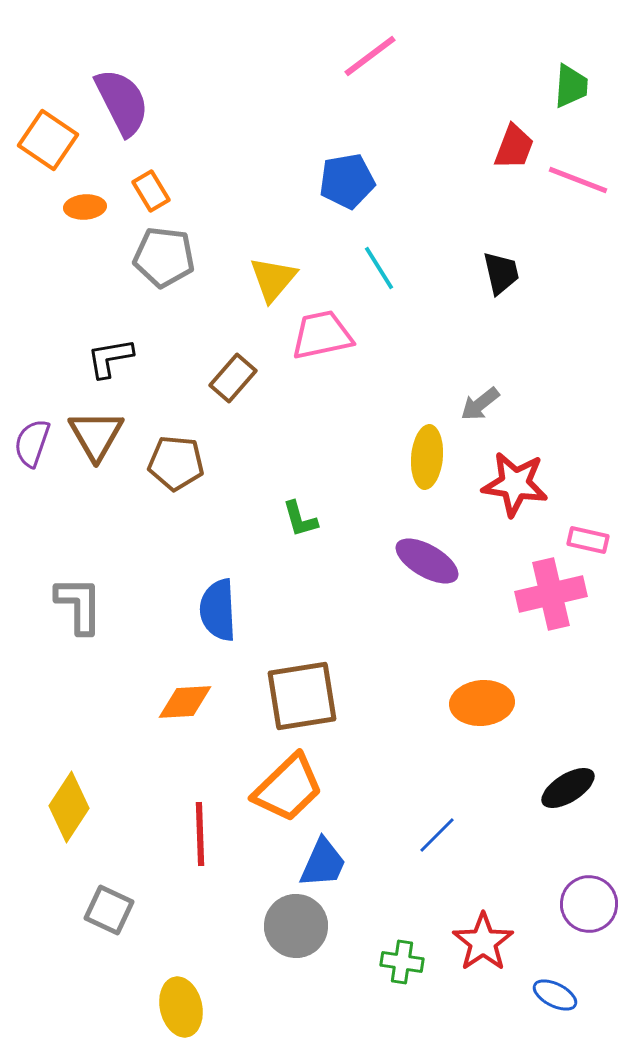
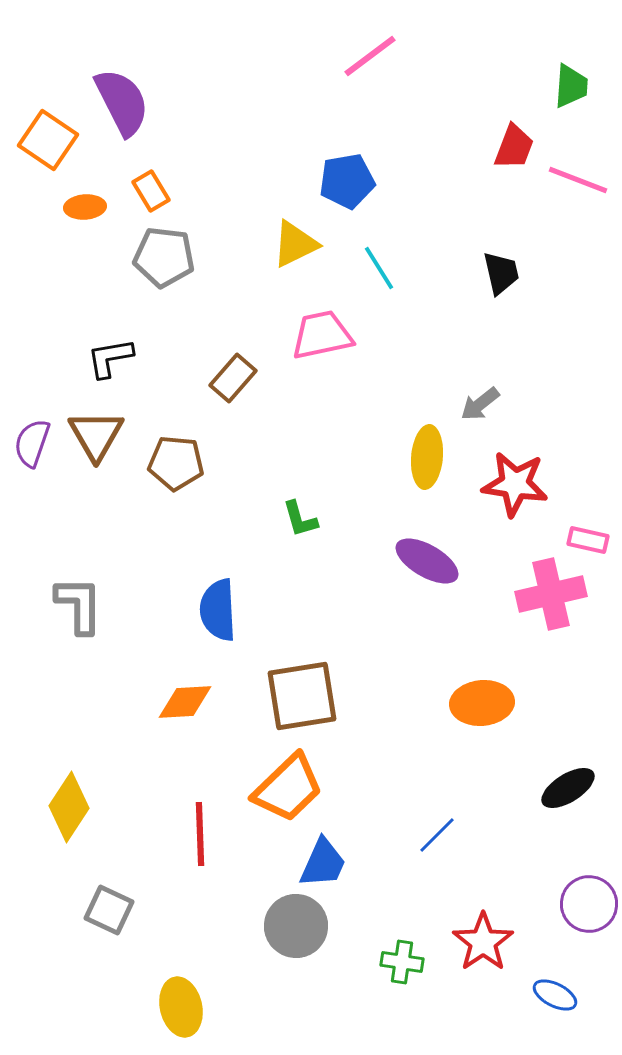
yellow triangle at (273, 279): moved 22 px right, 35 px up; rotated 24 degrees clockwise
